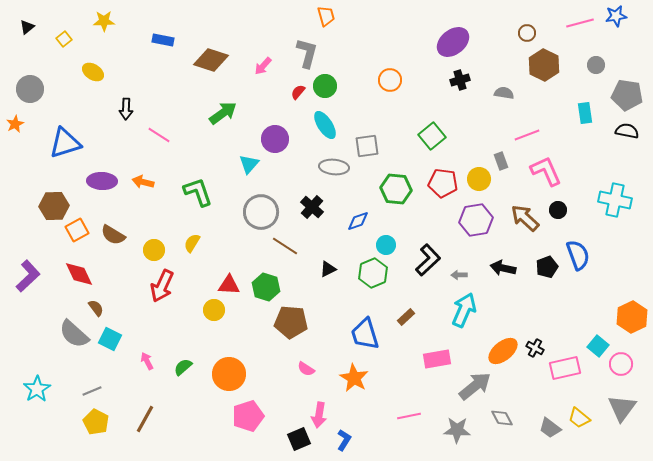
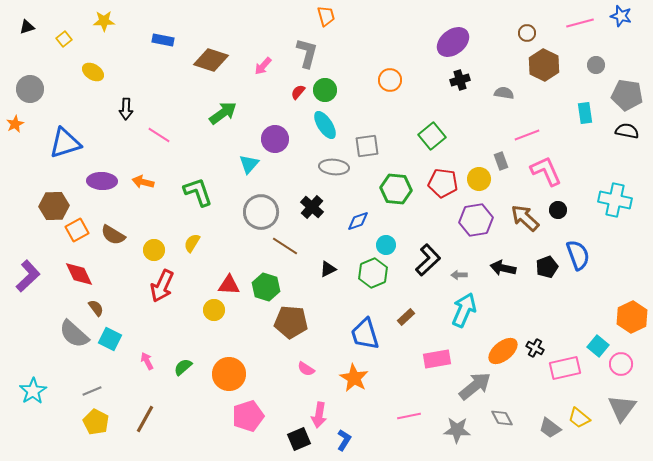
blue star at (616, 16): moved 5 px right; rotated 25 degrees clockwise
black triangle at (27, 27): rotated 21 degrees clockwise
green circle at (325, 86): moved 4 px down
cyan star at (37, 389): moved 4 px left, 2 px down
